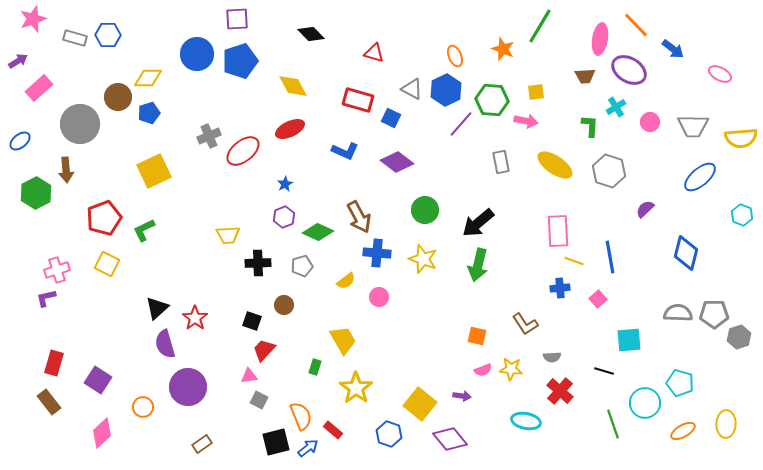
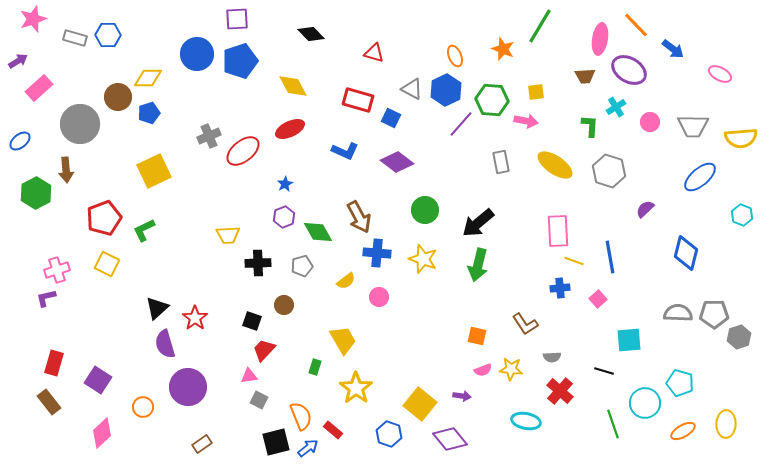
green diamond at (318, 232): rotated 36 degrees clockwise
